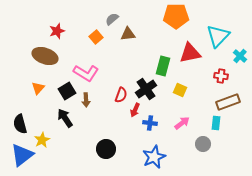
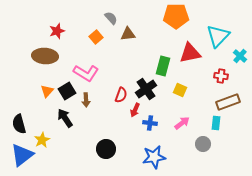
gray semicircle: moved 1 px left, 1 px up; rotated 88 degrees clockwise
brown ellipse: rotated 15 degrees counterclockwise
orange triangle: moved 9 px right, 3 px down
black semicircle: moved 1 px left
blue star: rotated 15 degrees clockwise
